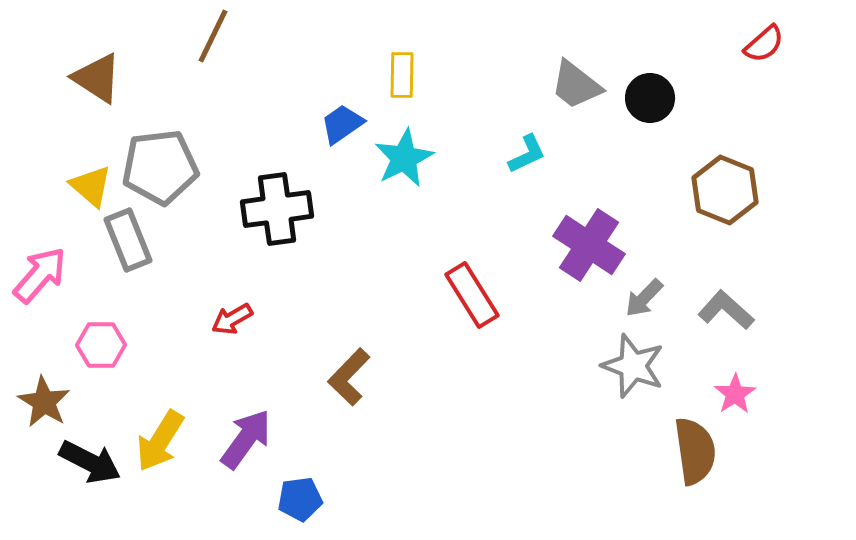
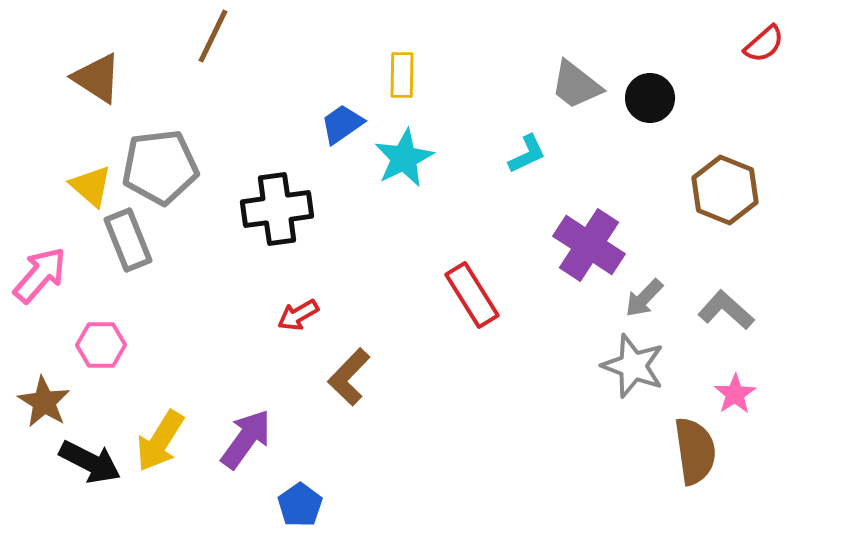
red arrow: moved 66 px right, 4 px up
blue pentagon: moved 6 px down; rotated 27 degrees counterclockwise
